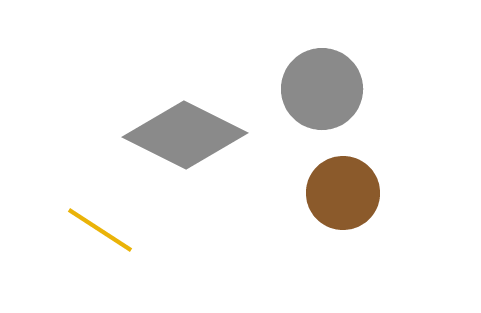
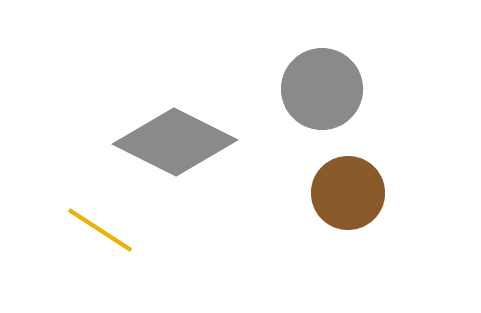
gray diamond: moved 10 px left, 7 px down
brown circle: moved 5 px right
